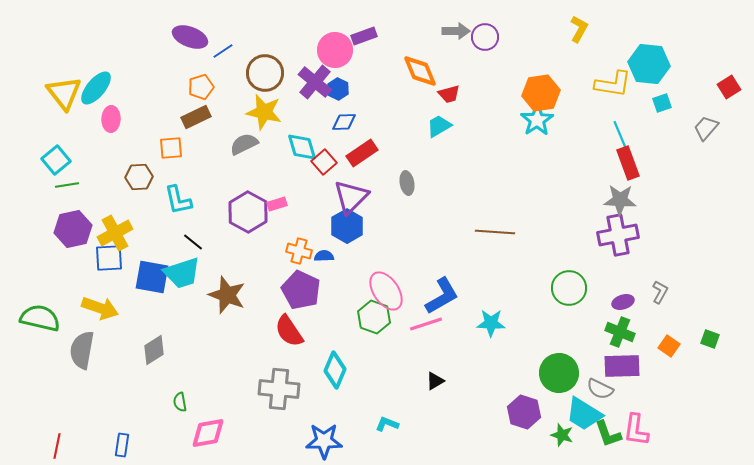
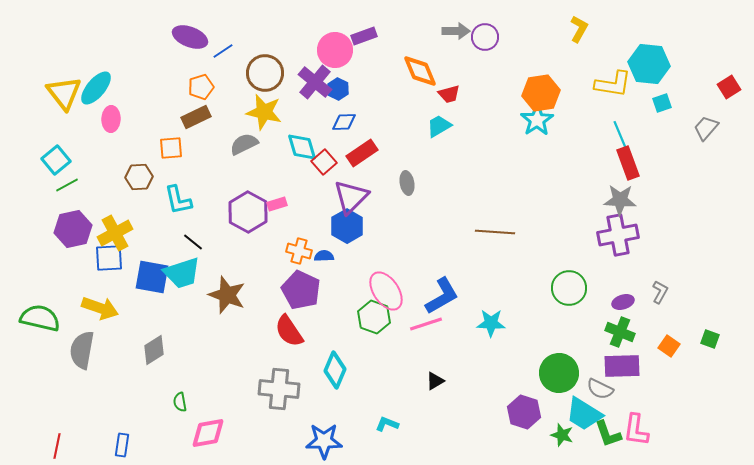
green line at (67, 185): rotated 20 degrees counterclockwise
